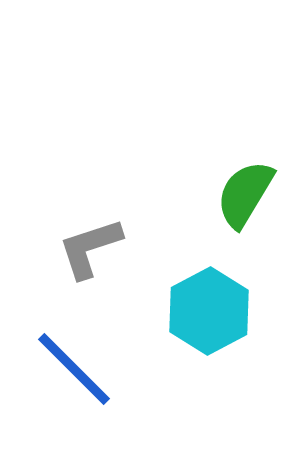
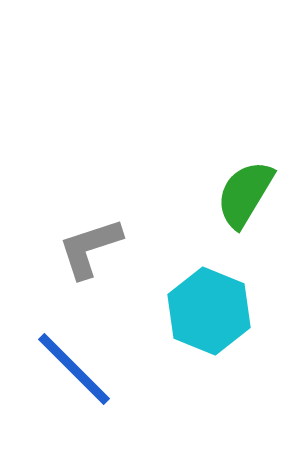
cyan hexagon: rotated 10 degrees counterclockwise
